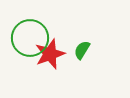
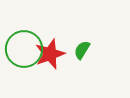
green circle: moved 6 px left, 11 px down
